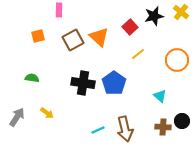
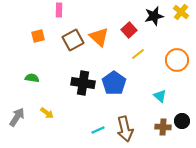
red square: moved 1 px left, 3 px down
